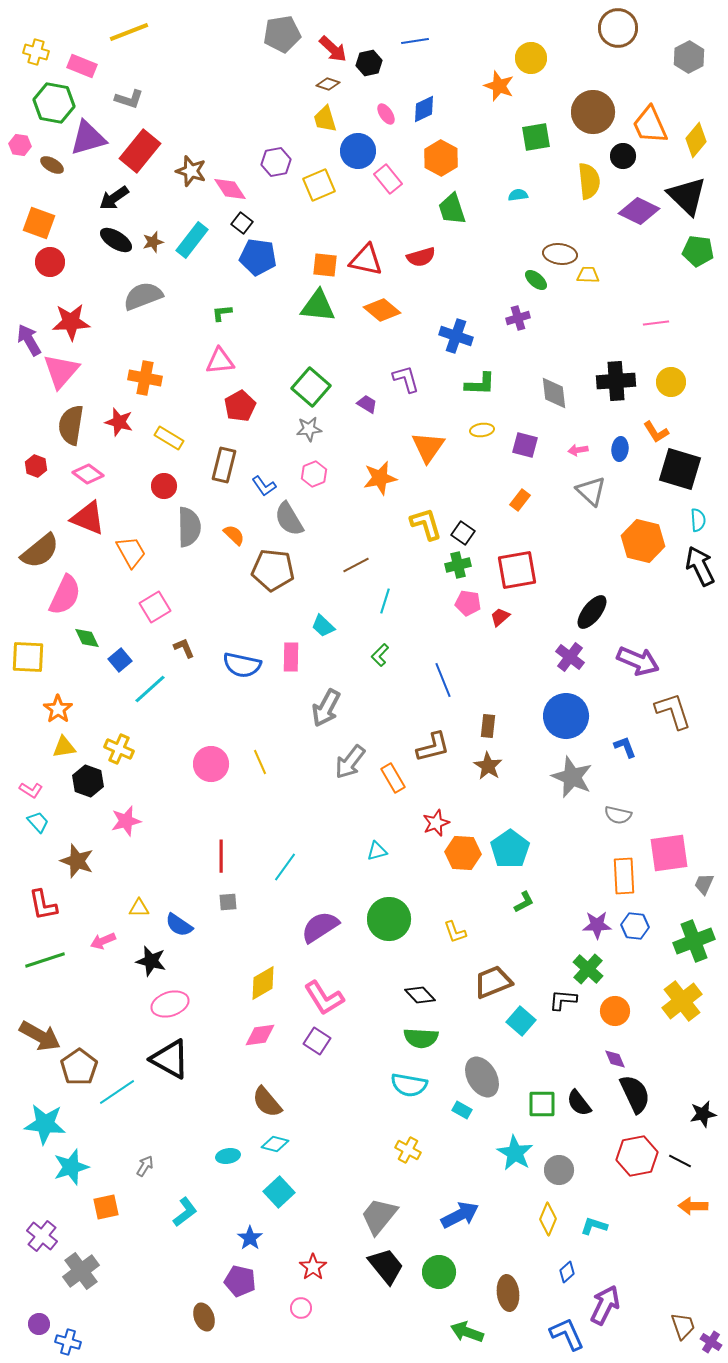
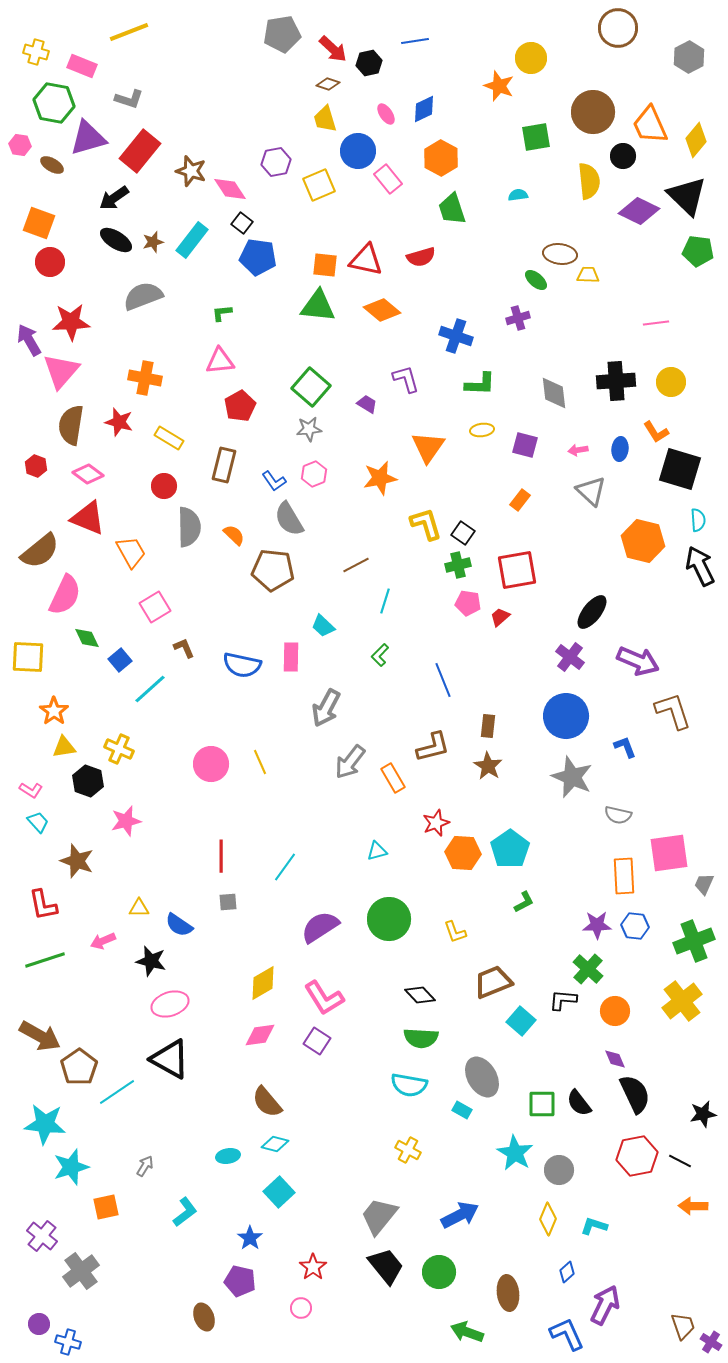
blue L-shape at (264, 486): moved 10 px right, 5 px up
orange star at (58, 709): moved 4 px left, 2 px down
